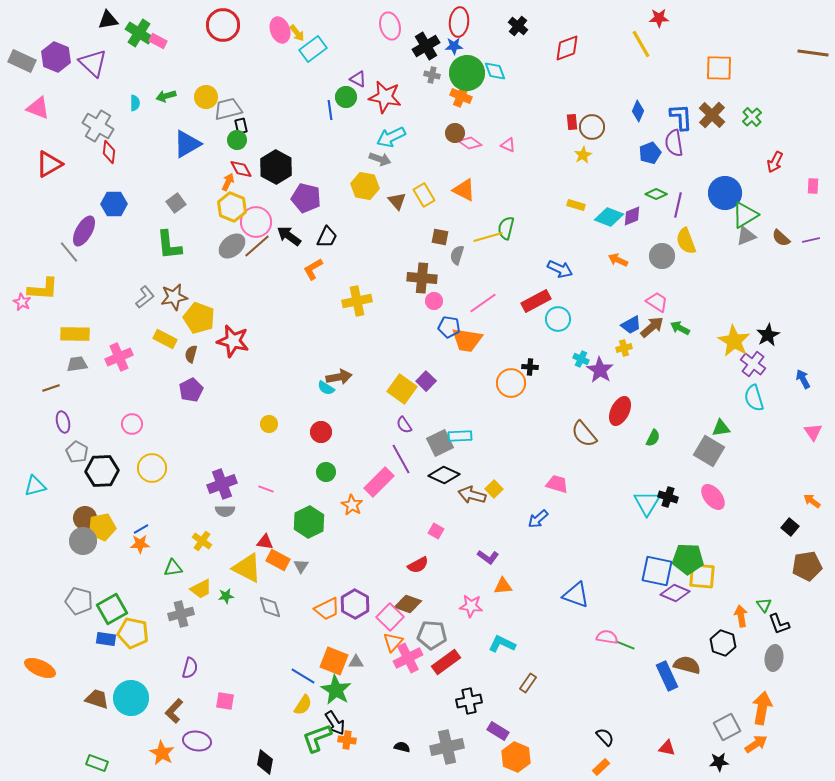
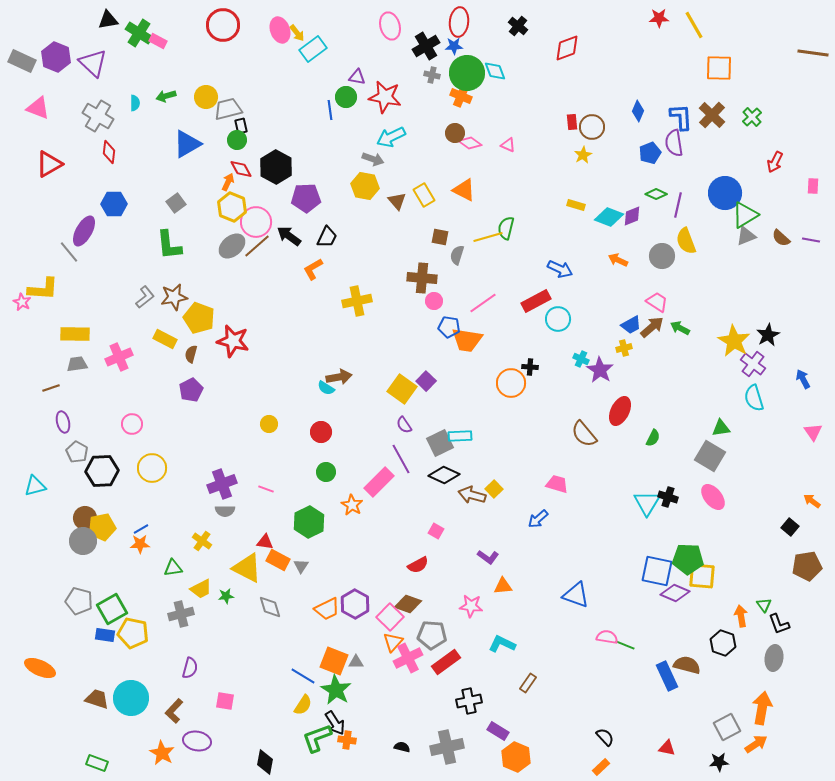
yellow line at (641, 44): moved 53 px right, 19 px up
purple triangle at (358, 79): moved 1 px left, 2 px up; rotated 18 degrees counterclockwise
gray cross at (98, 126): moved 10 px up
gray arrow at (380, 159): moved 7 px left
purple pentagon at (306, 198): rotated 16 degrees counterclockwise
purple line at (811, 240): rotated 24 degrees clockwise
gray square at (709, 451): moved 1 px right, 5 px down
blue rectangle at (106, 639): moved 1 px left, 4 px up
